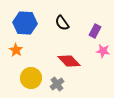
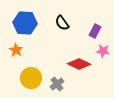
red diamond: moved 10 px right, 3 px down; rotated 20 degrees counterclockwise
